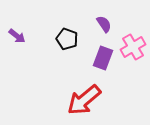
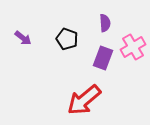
purple semicircle: moved 1 px right, 1 px up; rotated 30 degrees clockwise
purple arrow: moved 6 px right, 2 px down
